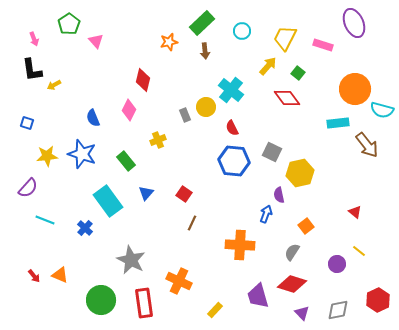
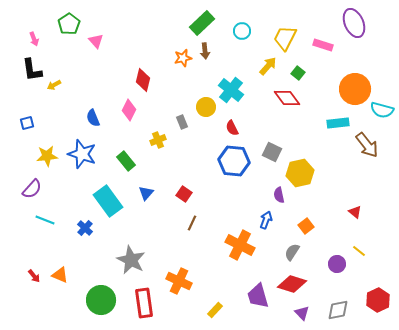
orange star at (169, 42): moved 14 px right, 16 px down
gray rectangle at (185, 115): moved 3 px left, 7 px down
blue square at (27, 123): rotated 32 degrees counterclockwise
purple semicircle at (28, 188): moved 4 px right, 1 px down
blue arrow at (266, 214): moved 6 px down
orange cross at (240, 245): rotated 24 degrees clockwise
